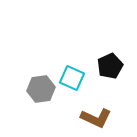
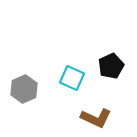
black pentagon: moved 1 px right
gray hexagon: moved 17 px left; rotated 16 degrees counterclockwise
